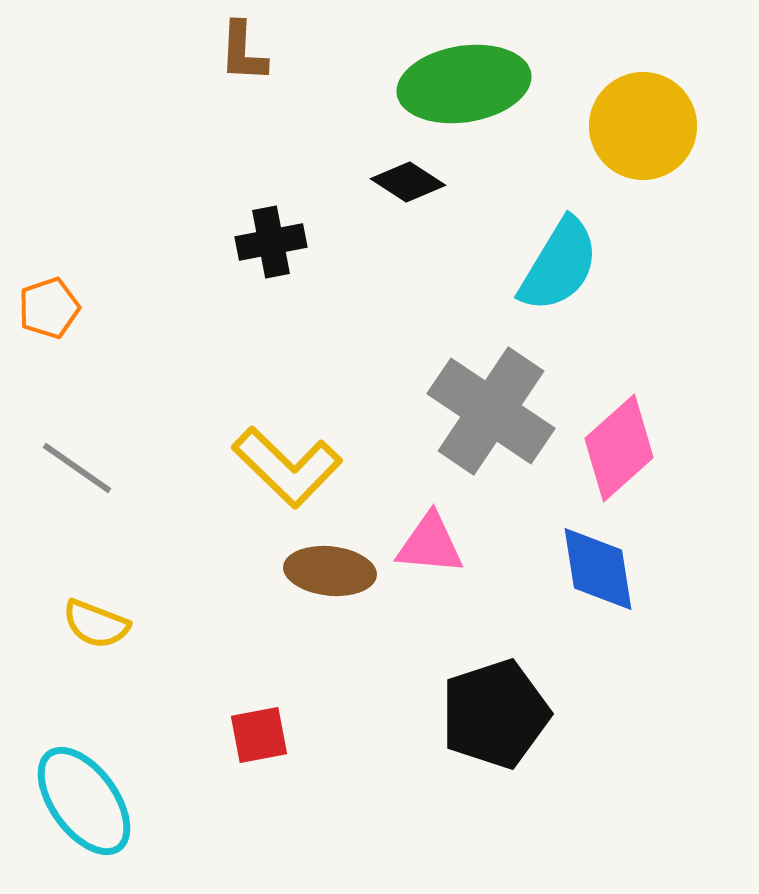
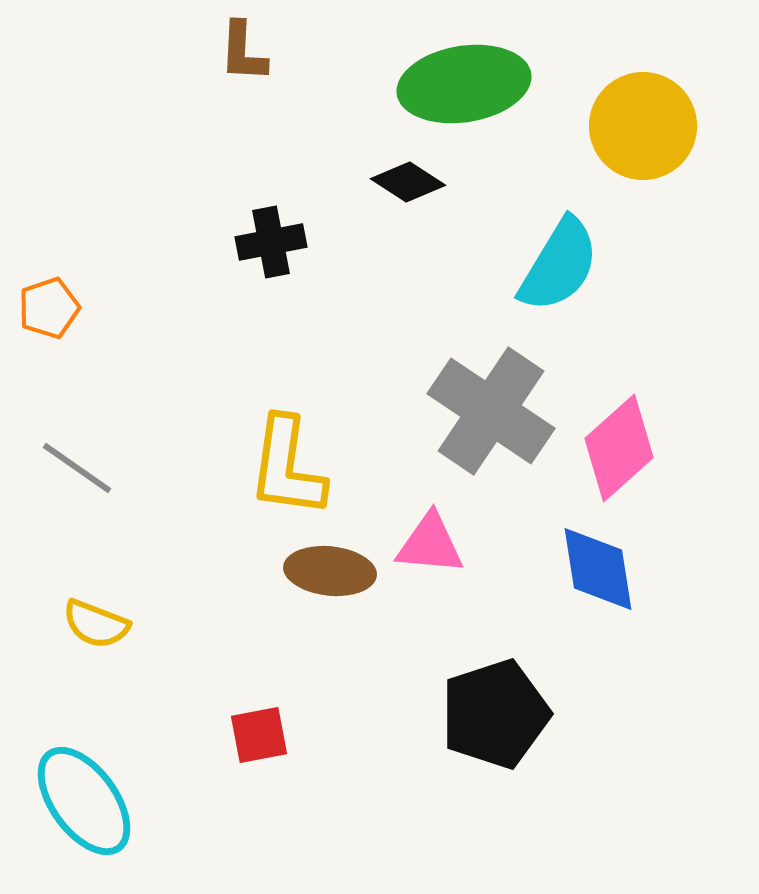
yellow L-shape: rotated 54 degrees clockwise
